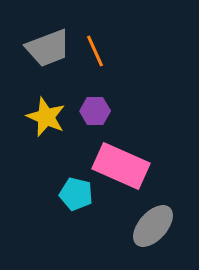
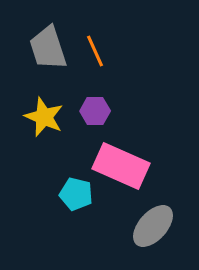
gray trapezoid: rotated 93 degrees clockwise
yellow star: moved 2 px left
